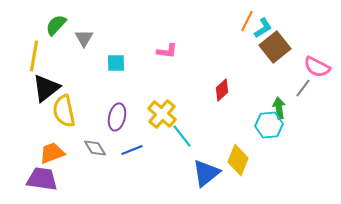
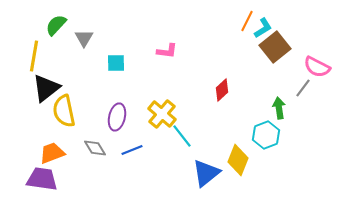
cyan hexagon: moved 3 px left, 10 px down; rotated 16 degrees counterclockwise
